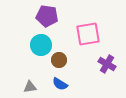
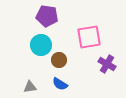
pink square: moved 1 px right, 3 px down
